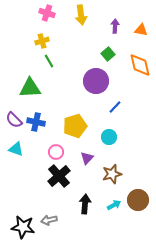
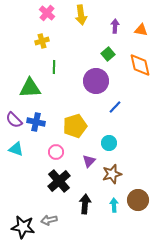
pink cross: rotated 21 degrees clockwise
green line: moved 5 px right, 6 px down; rotated 32 degrees clockwise
cyan circle: moved 6 px down
purple triangle: moved 2 px right, 3 px down
black cross: moved 5 px down
cyan arrow: rotated 64 degrees counterclockwise
